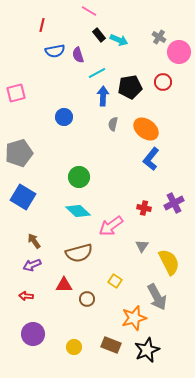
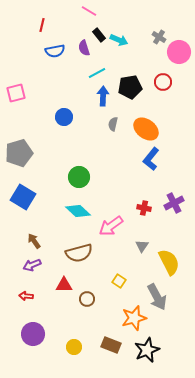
purple semicircle: moved 6 px right, 7 px up
yellow square: moved 4 px right
